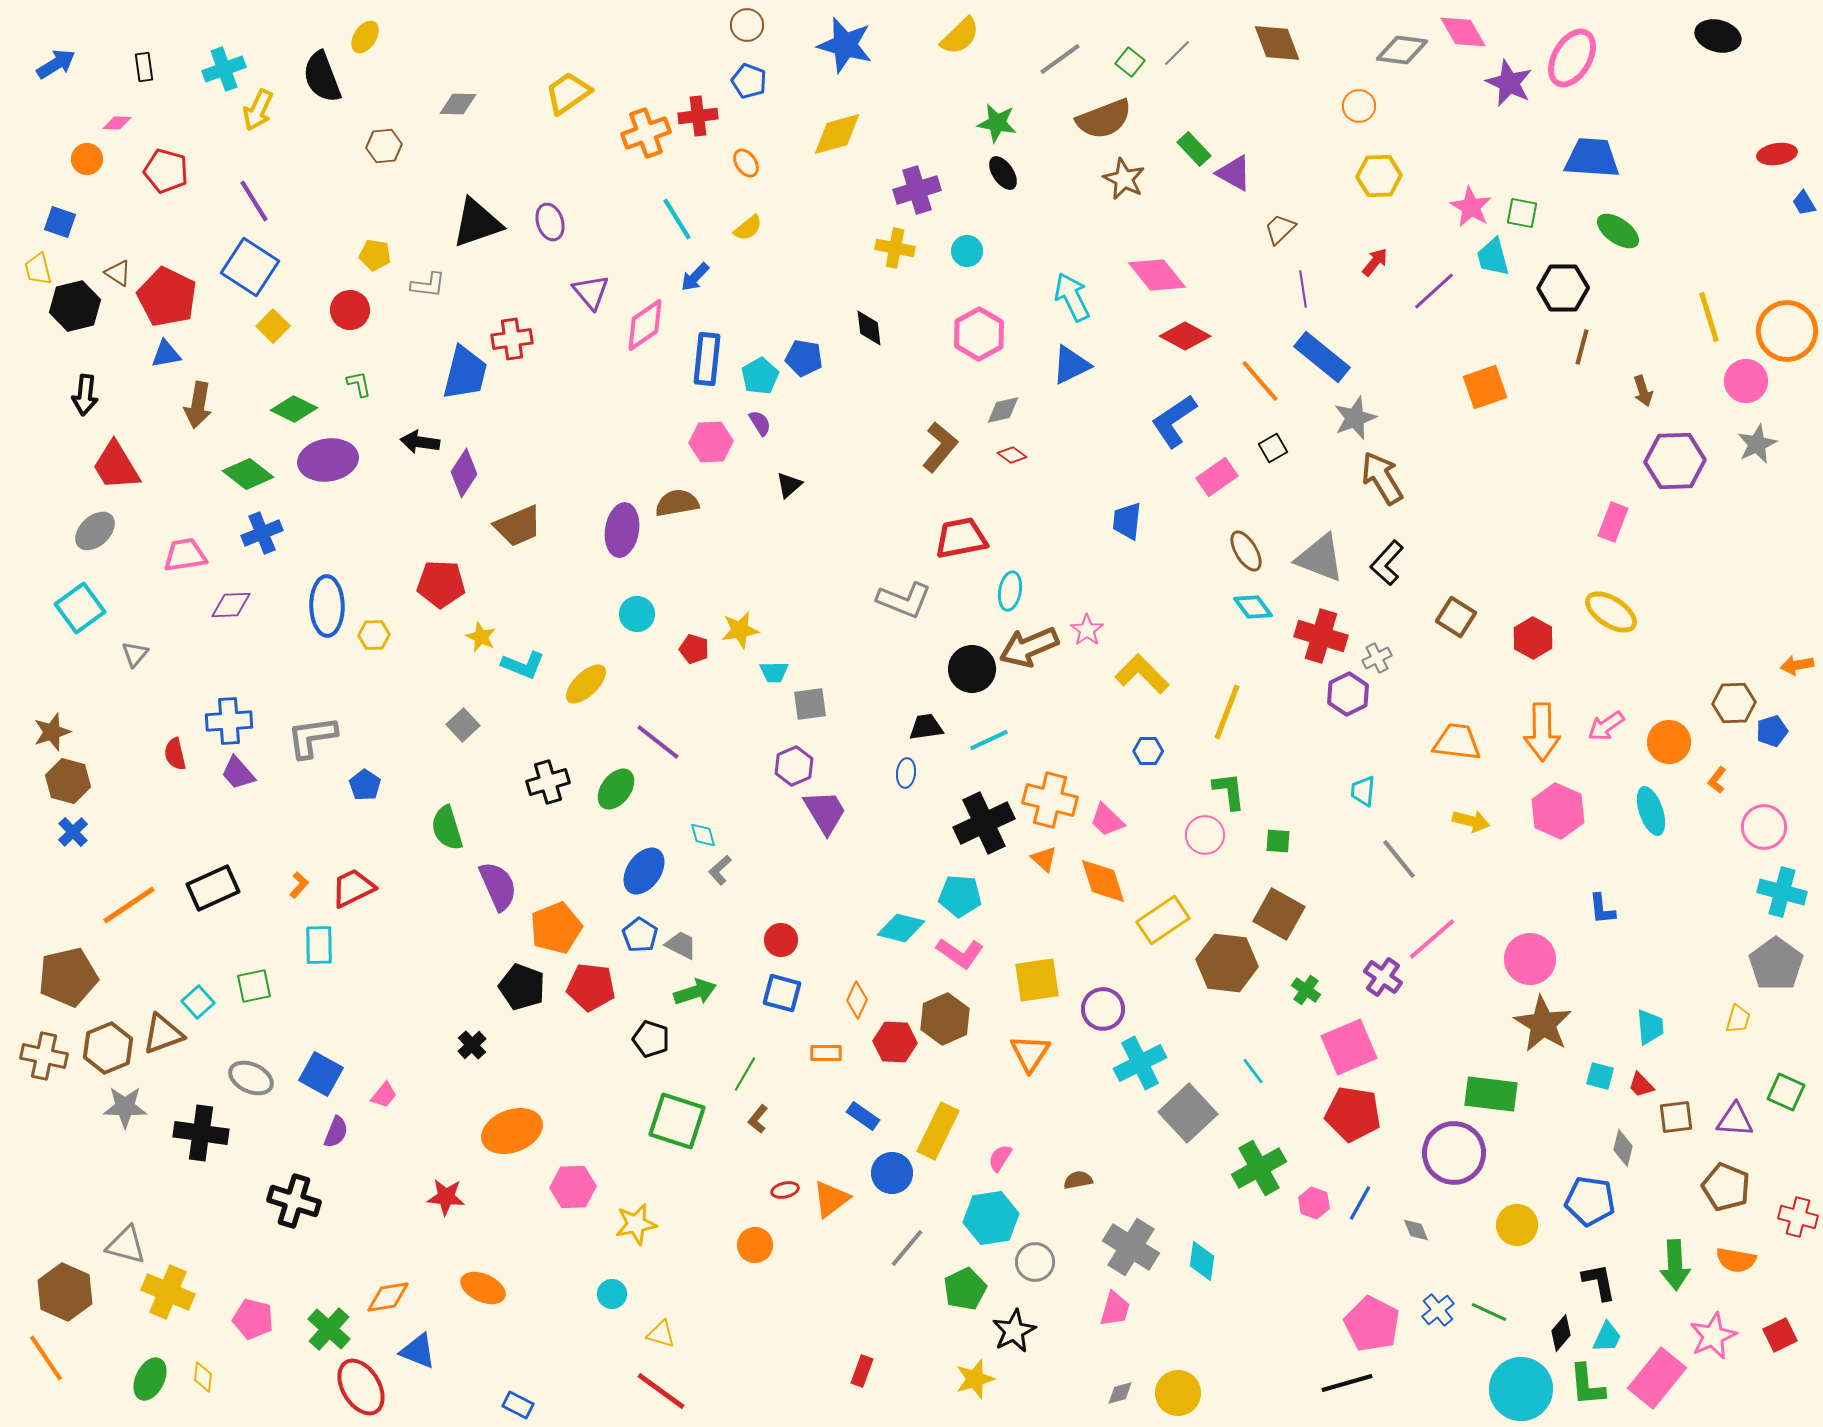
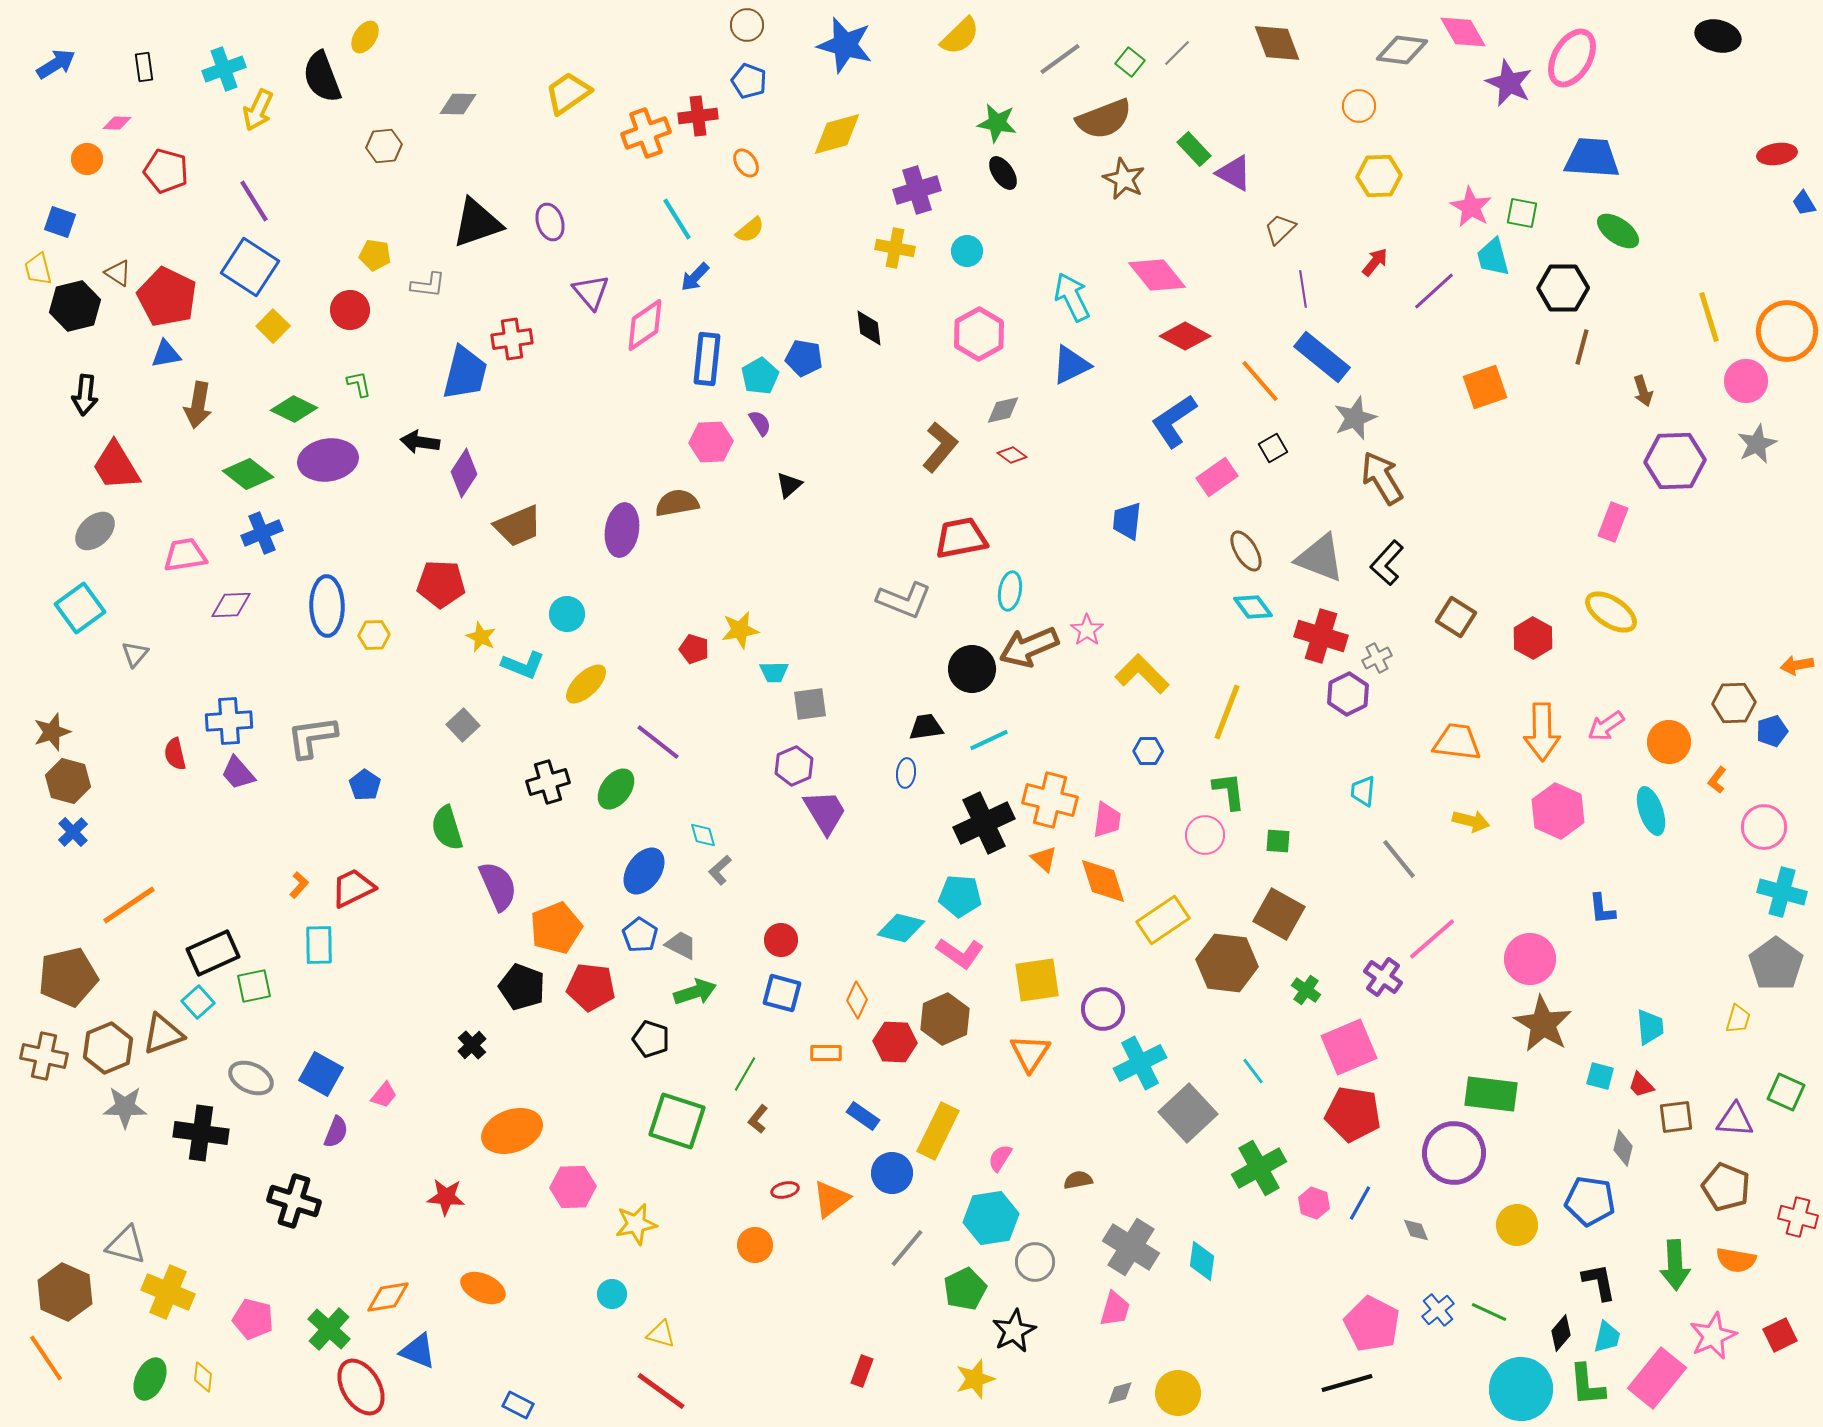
yellow semicircle at (748, 228): moved 2 px right, 2 px down
cyan circle at (637, 614): moved 70 px left
pink trapezoid at (1107, 820): rotated 126 degrees counterclockwise
black rectangle at (213, 888): moved 65 px down
cyan trapezoid at (1607, 1337): rotated 12 degrees counterclockwise
